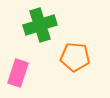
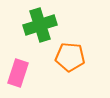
orange pentagon: moved 5 px left
